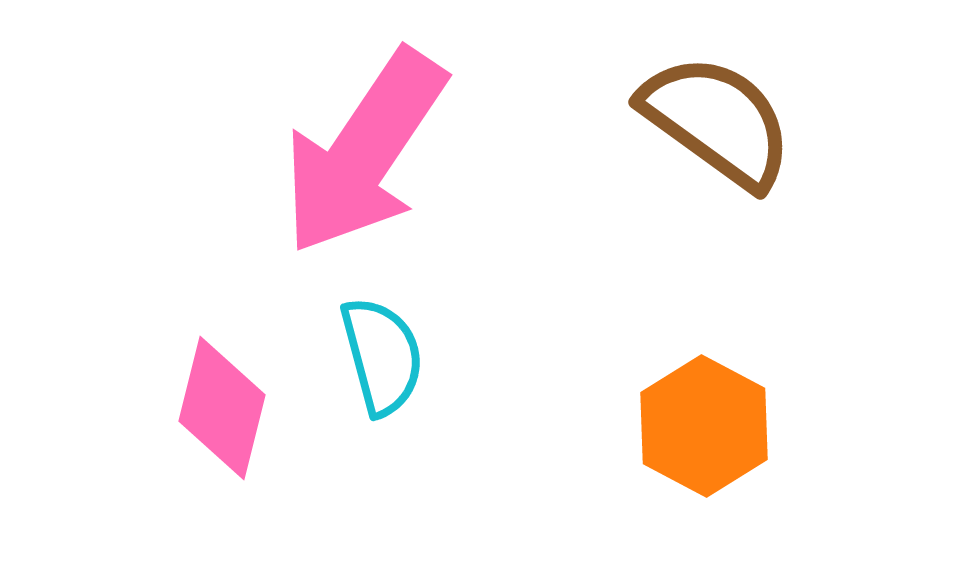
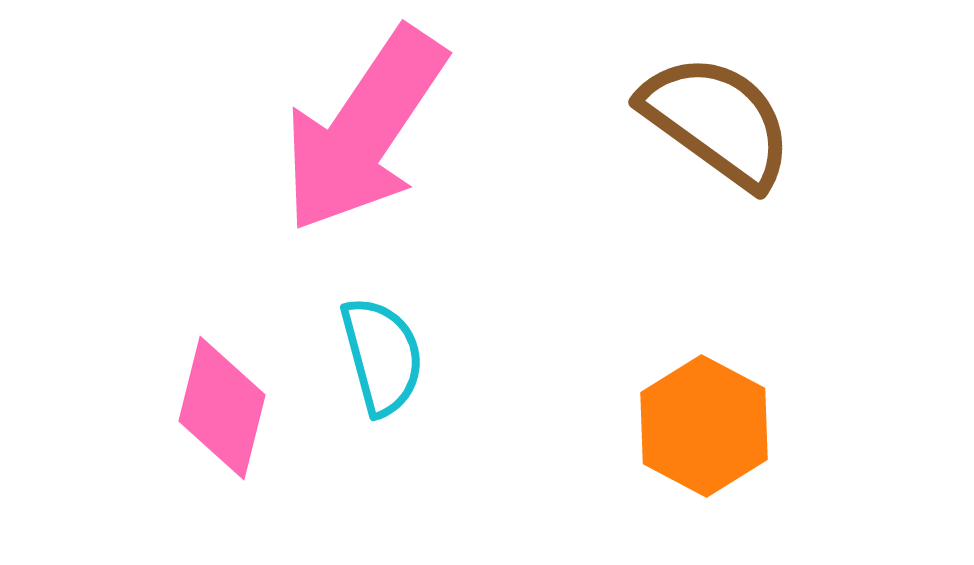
pink arrow: moved 22 px up
